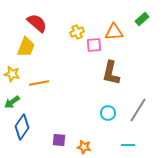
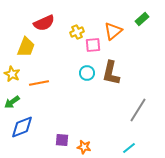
red semicircle: moved 7 px right; rotated 115 degrees clockwise
orange triangle: moved 1 px left, 1 px up; rotated 36 degrees counterclockwise
pink square: moved 1 px left
yellow star: rotated 14 degrees clockwise
cyan circle: moved 21 px left, 40 px up
blue diamond: rotated 35 degrees clockwise
purple square: moved 3 px right
cyan line: moved 1 px right, 3 px down; rotated 40 degrees counterclockwise
